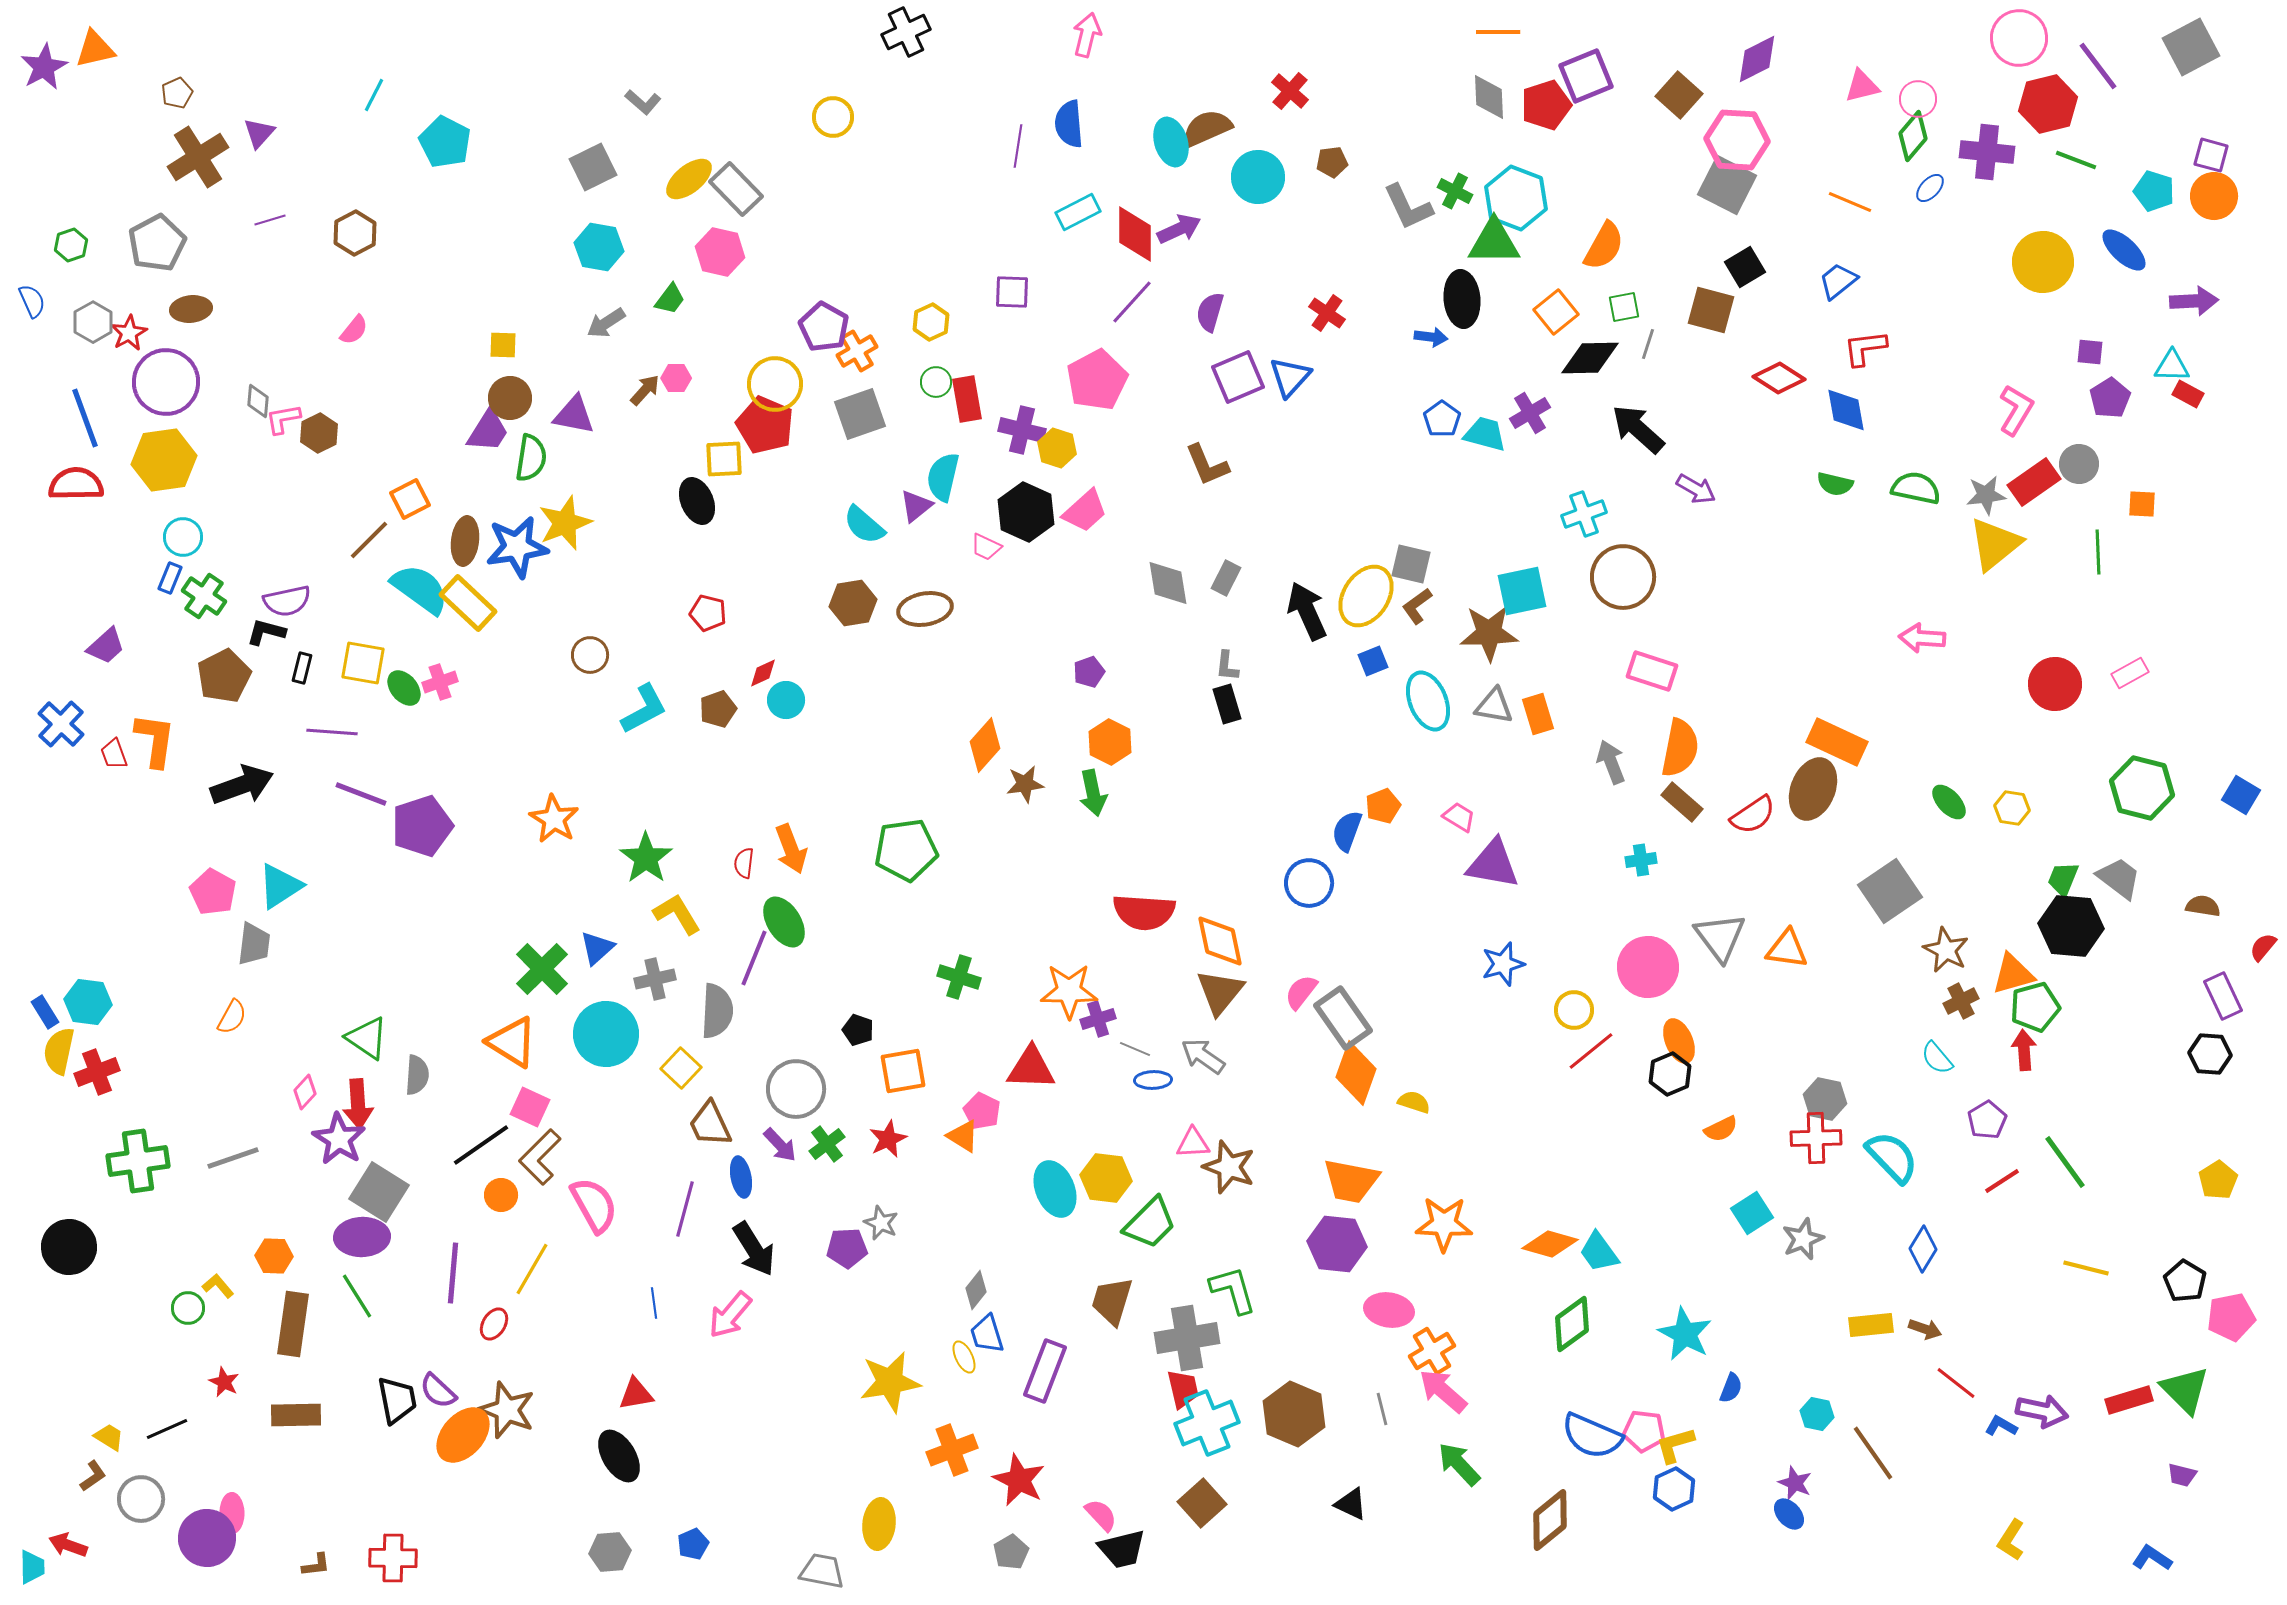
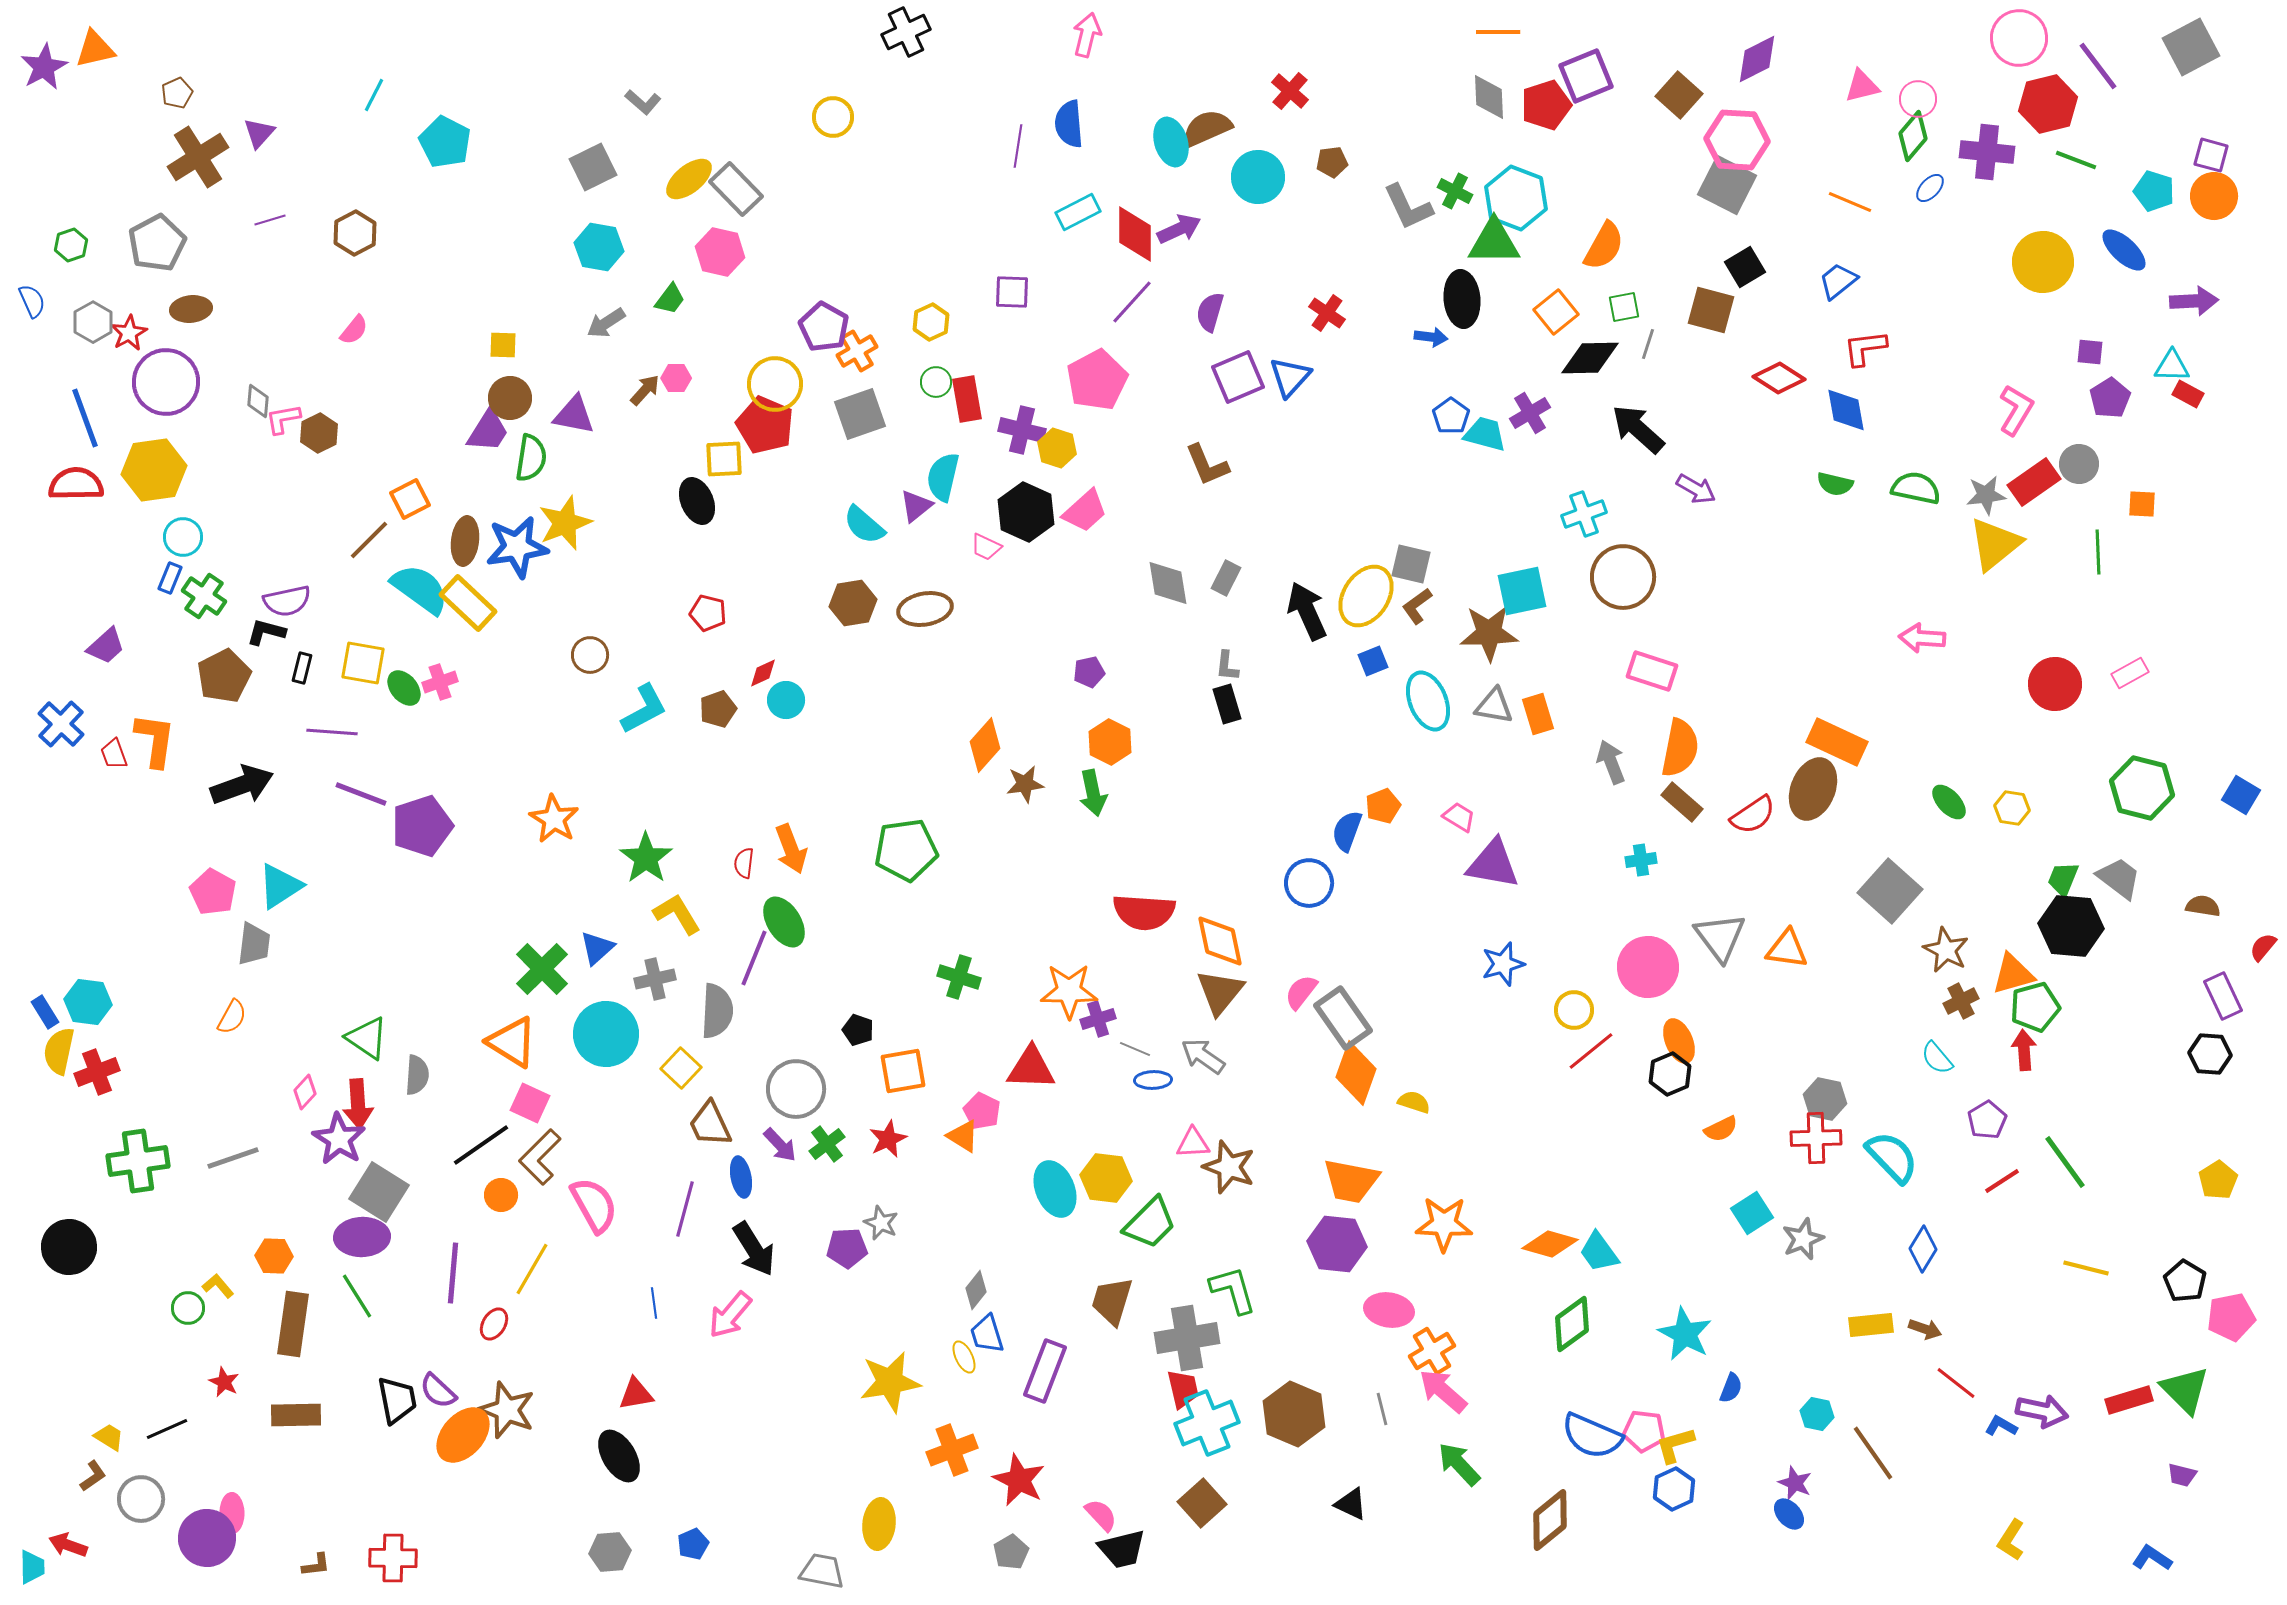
blue pentagon at (1442, 419): moved 9 px right, 3 px up
yellow hexagon at (164, 460): moved 10 px left, 10 px down
purple pentagon at (1089, 672): rotated 8 degrees clockwise
gray square at (1890, 891): rotated 14 degrees counterclockwise
pink square at (530, 1107): moved 4 px up
